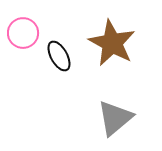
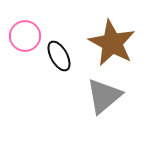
pink circle: moved 2 px right, 3 px down
gray triangle: moved 11 px left, 22 px up
